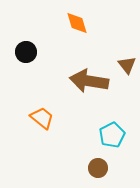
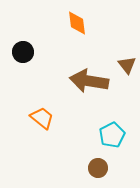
orange diamond: rotated 10 degrees clockwise
black circle: moved 3 px left
